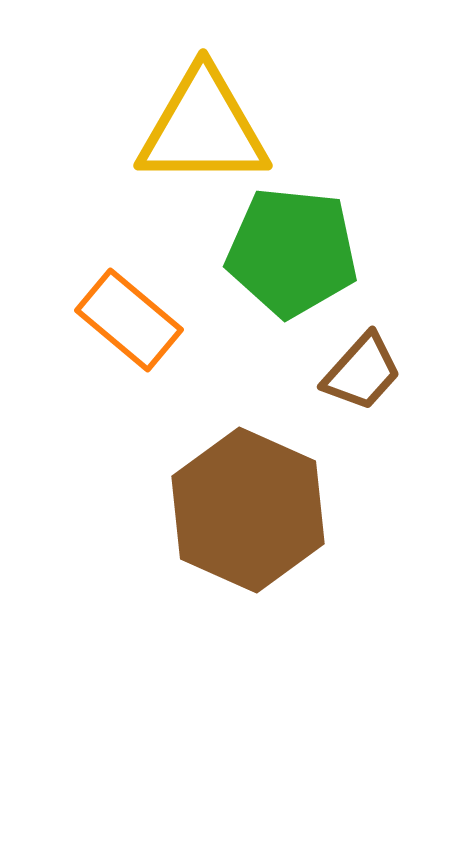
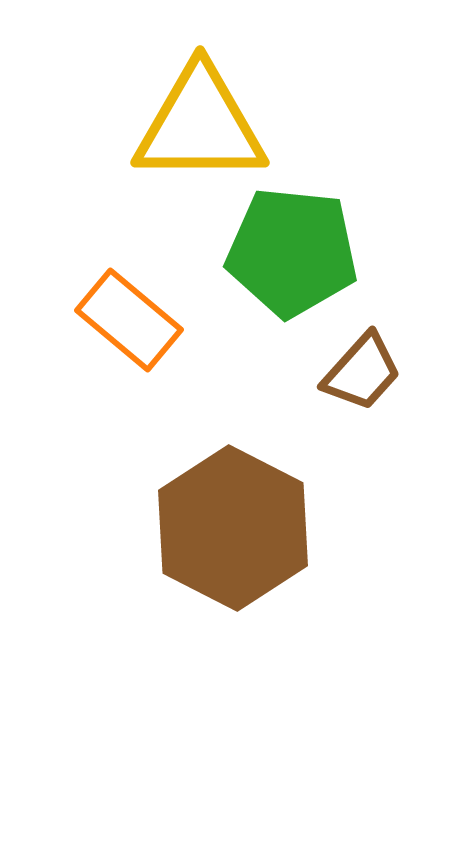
yellow triangle: moved 3 px left, 3 px up
brown hexagon: moved 15 px left, 18 px down; rotated 3 degrees clockwise
